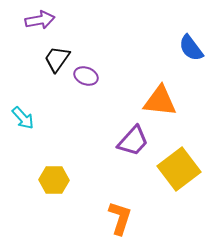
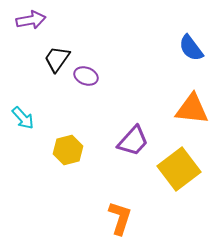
purple arrow: moved 9 px left
orange triangle: moved 32 px right, 8 px down
yellow hexagon: moved 14 px right, 30 px up; rotated 16 degrees counterclockwise
